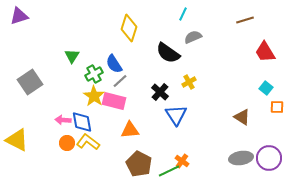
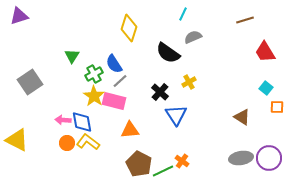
green line: moved 6 px left
